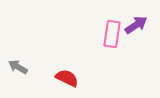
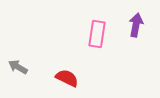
purple arrow: rotated 45 degrees counterclockwise
pink rectangle: moved 15 px left
